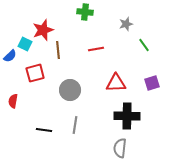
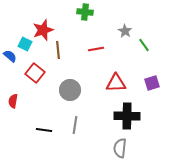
gray star: moved 1 px left, 7 px down; rotated 24 degrees counterclockwise
blue semicircle: rotated 96 degrees counterclockwise
red square: rotated 36 degrees counterclockwise
